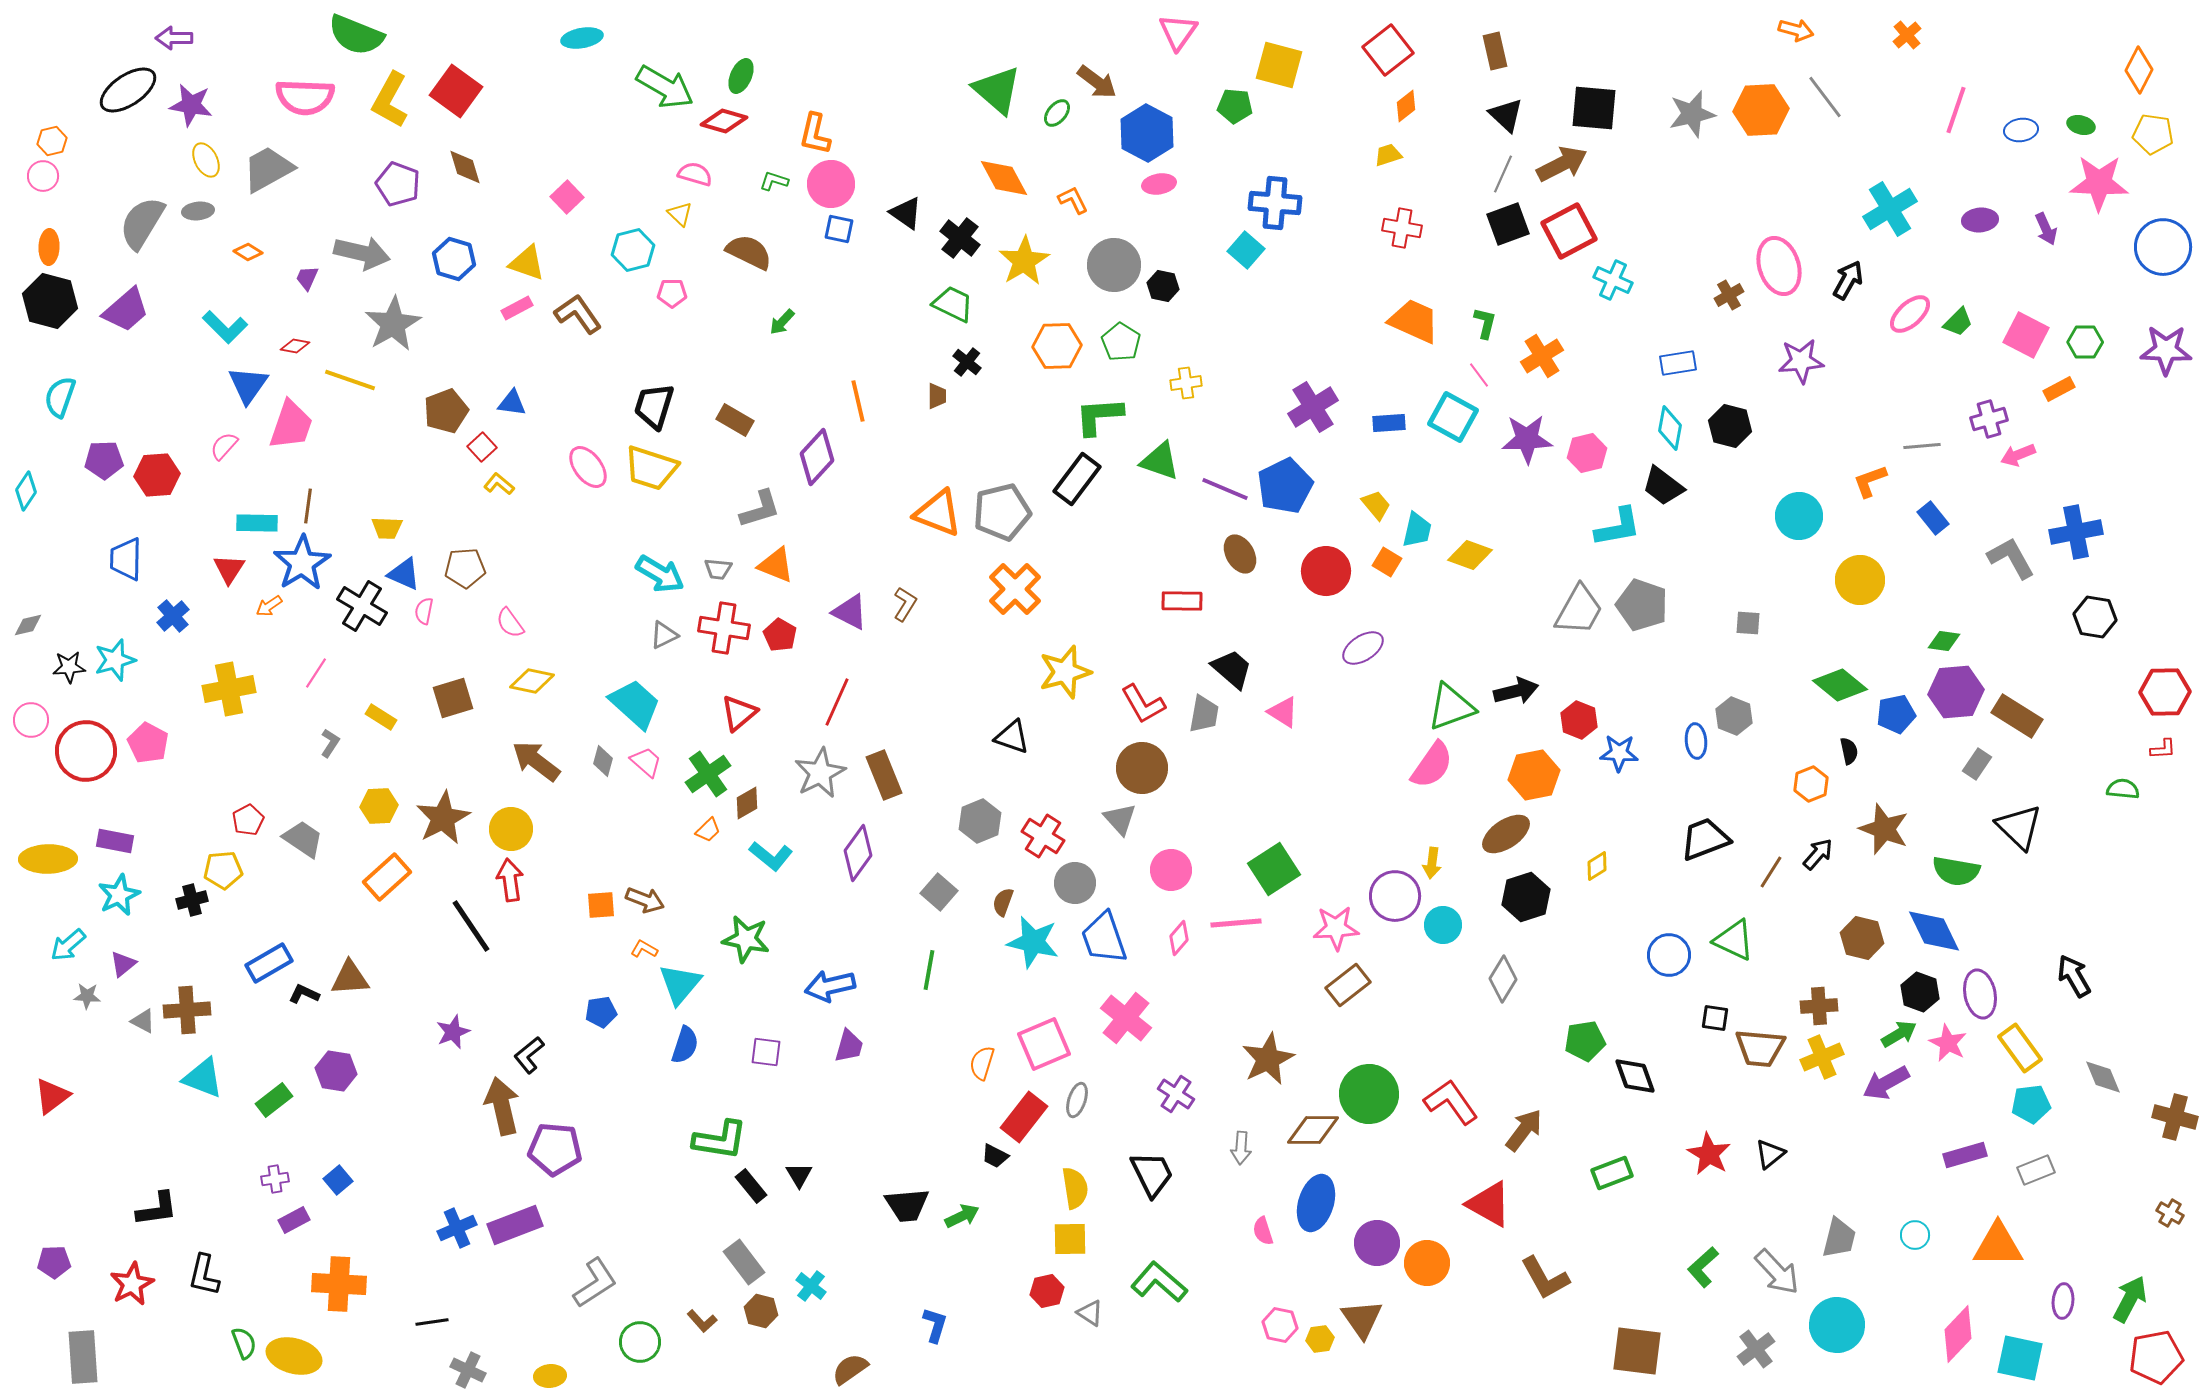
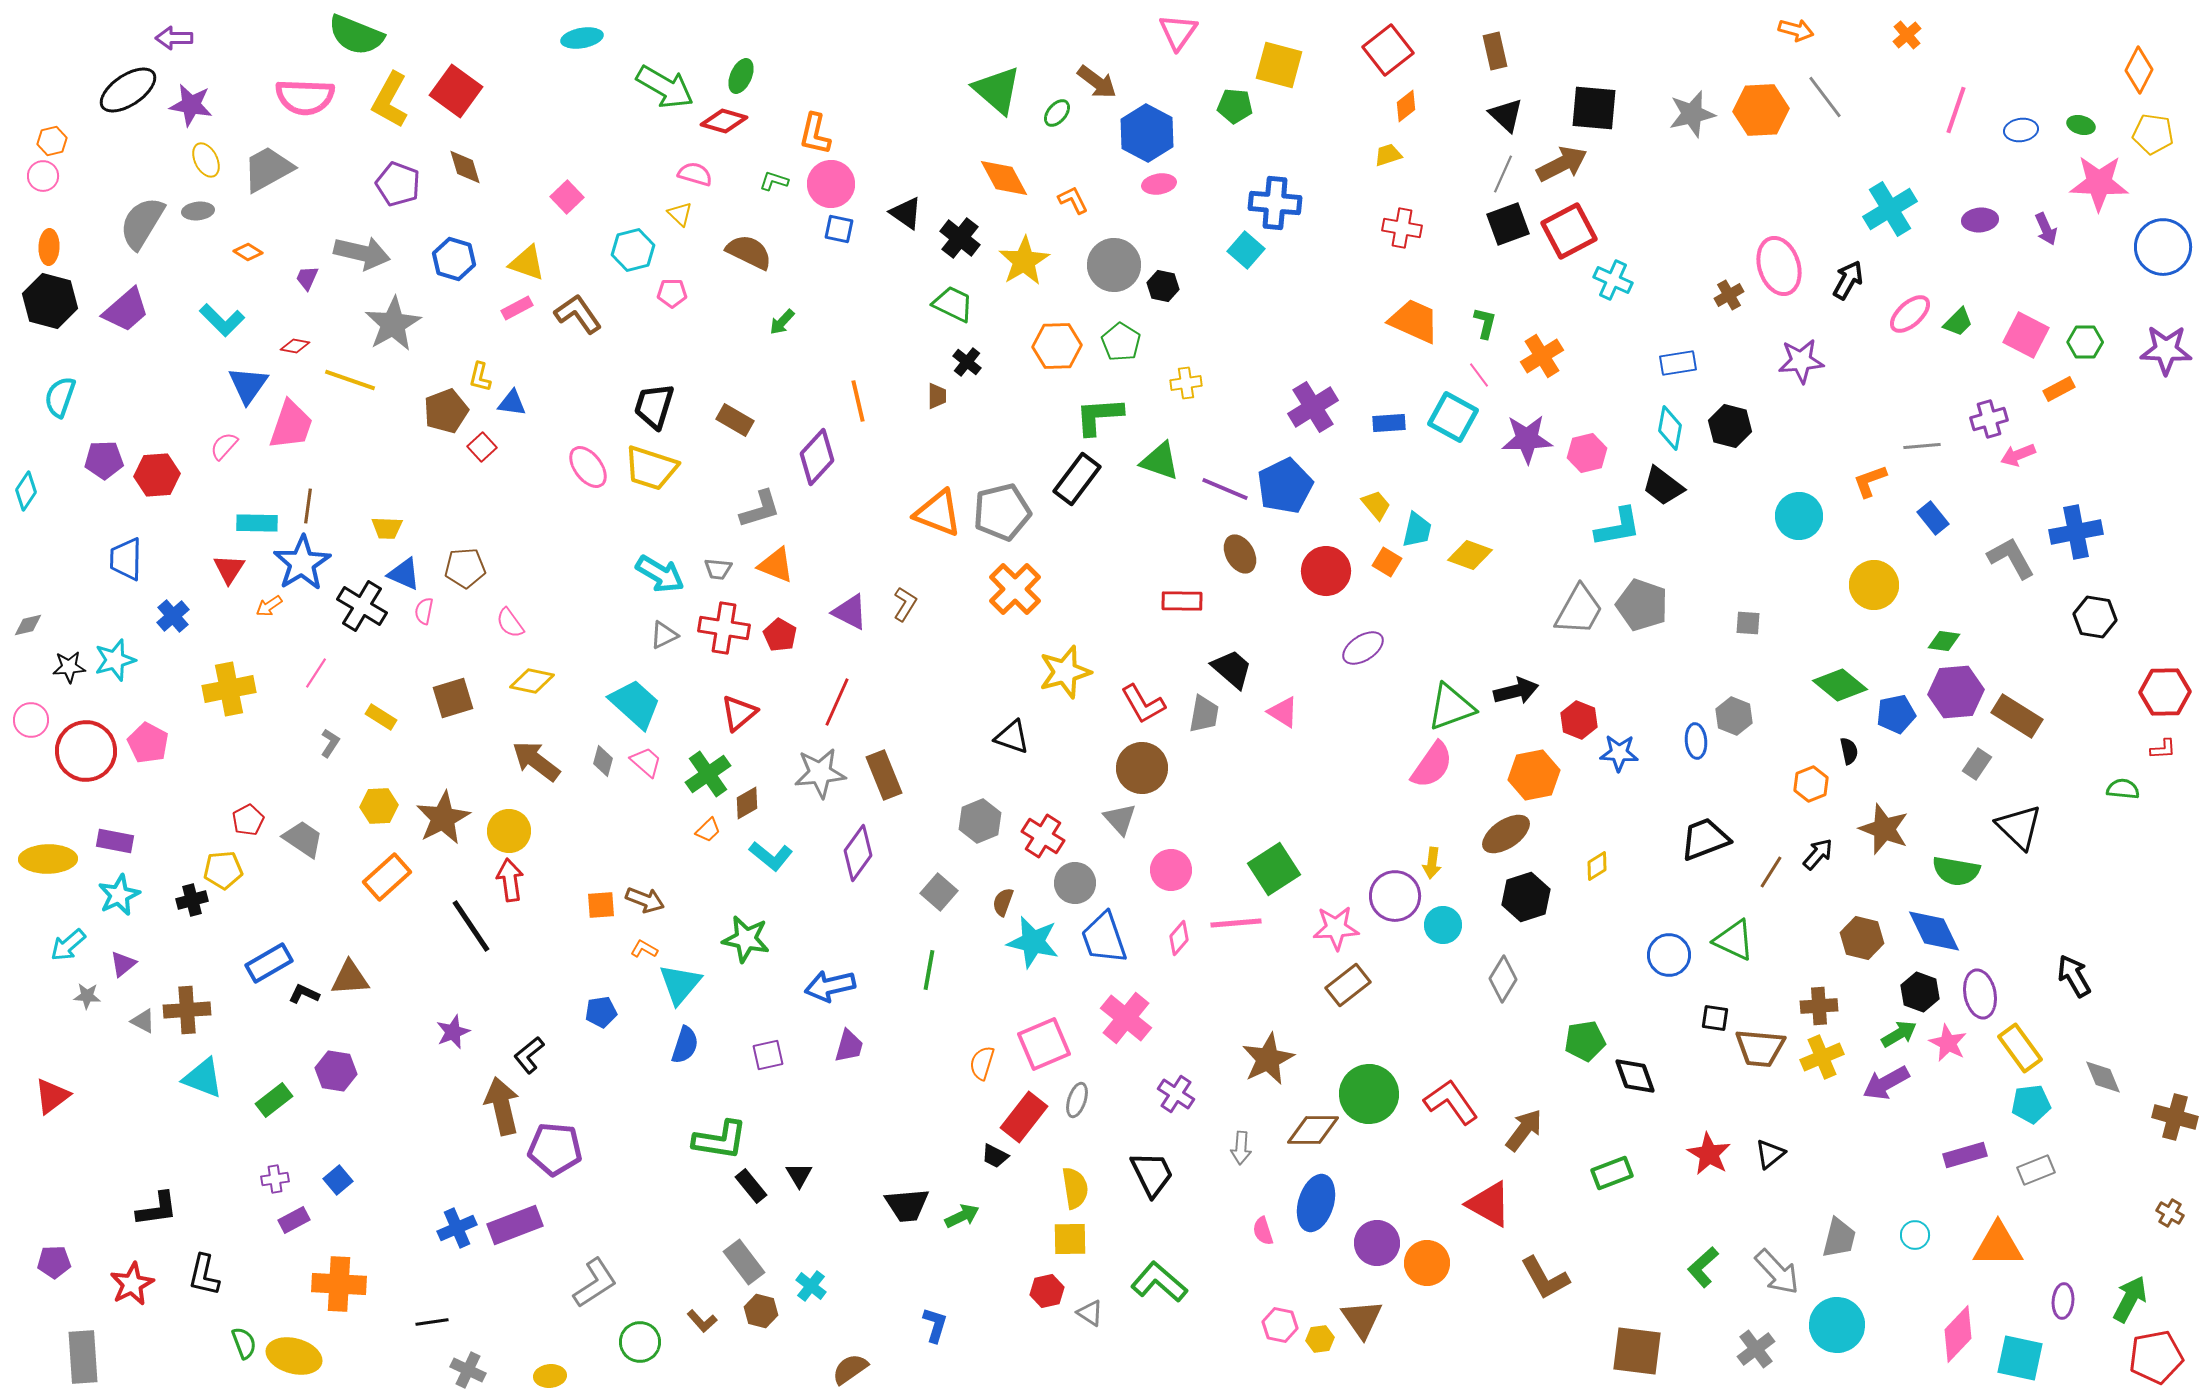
cyan L-shape at (225, 327): moved 3 px left, 7 px up
yellow L-shape at (499, 484): moved 19 px left, 107 px up; rotated 116 degrees counterclockwise
yellow circle at (1860, 580): moved 14 px right, 5 px down
gray star at (820, 773): rotated 21 degrees clockwise
yellow circle at (511, 829): moved 2 px left, 2 px down
purple square at (766, 1052): moved 2 px right, 3 px down; rotated 20 degrees counterclockwise
